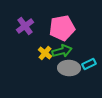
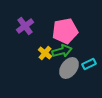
pink pentagon: moved 3 px right, 3 px down
gray ellipse: rotated 55 degrees counterclockwise
